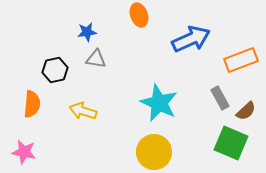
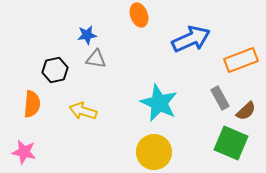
blue star: moved 3 px down
